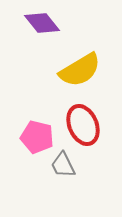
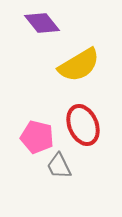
yellow semicircle: moved 1 px left, 5 px up
gray trapezoid: moved 4 px left, 1 px down
